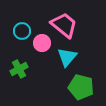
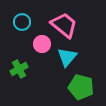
cyan circle: moved 9 px up
pink circle: moved 1 px down
